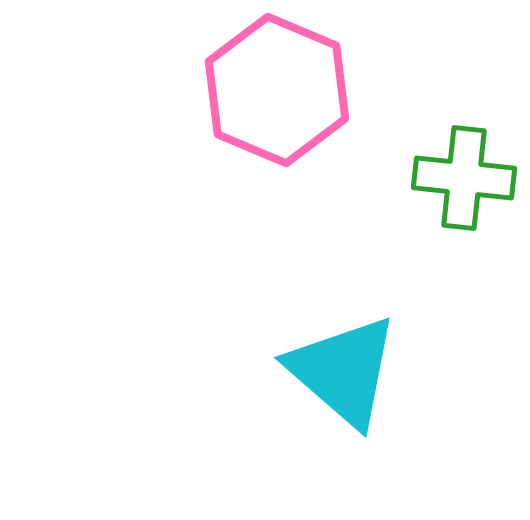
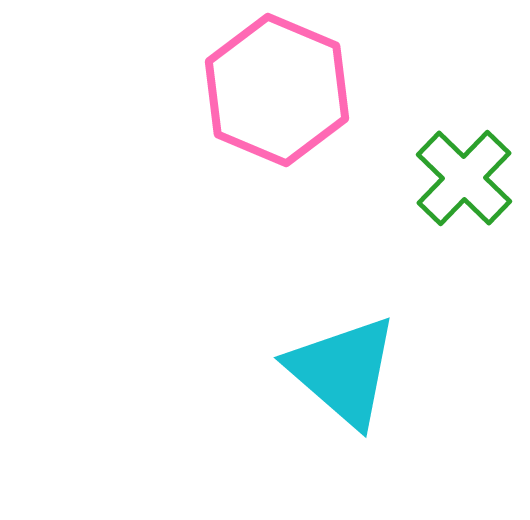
green cross: rotated 38 degrees clockwise
